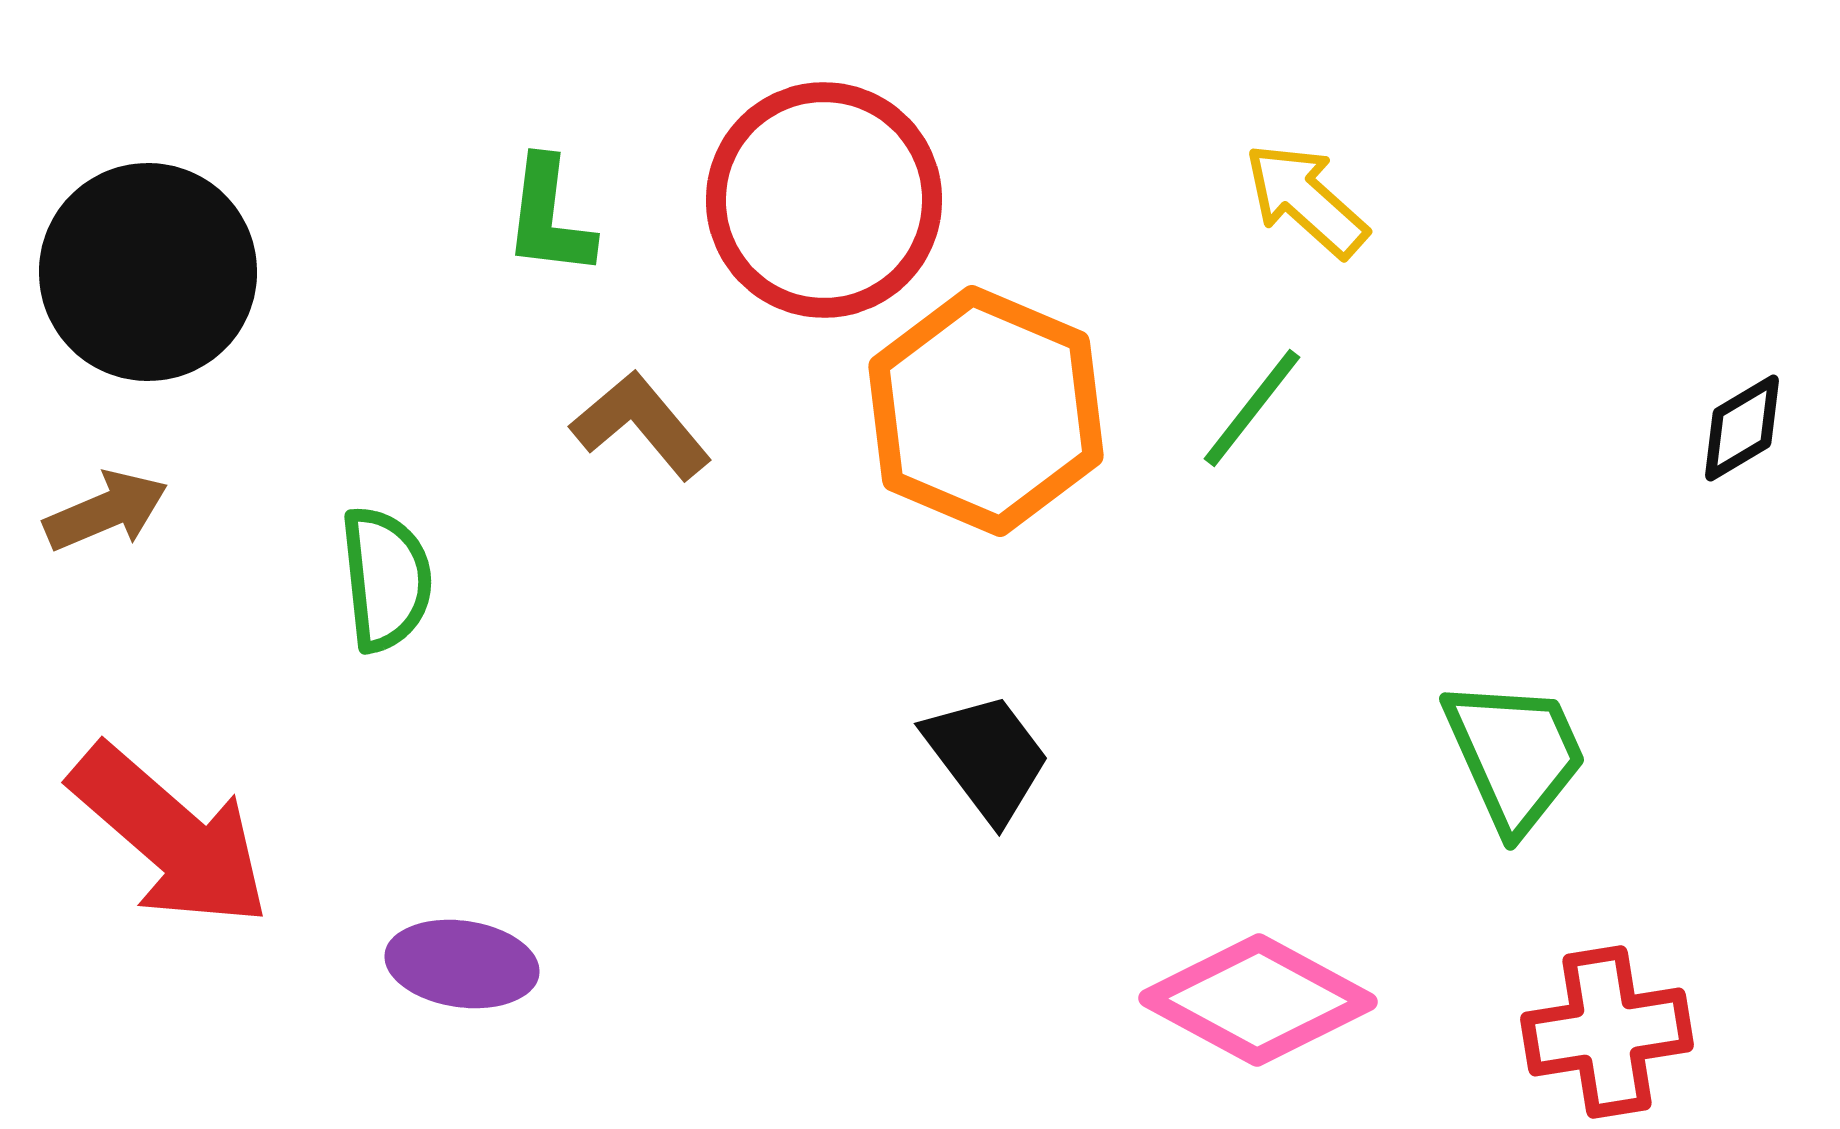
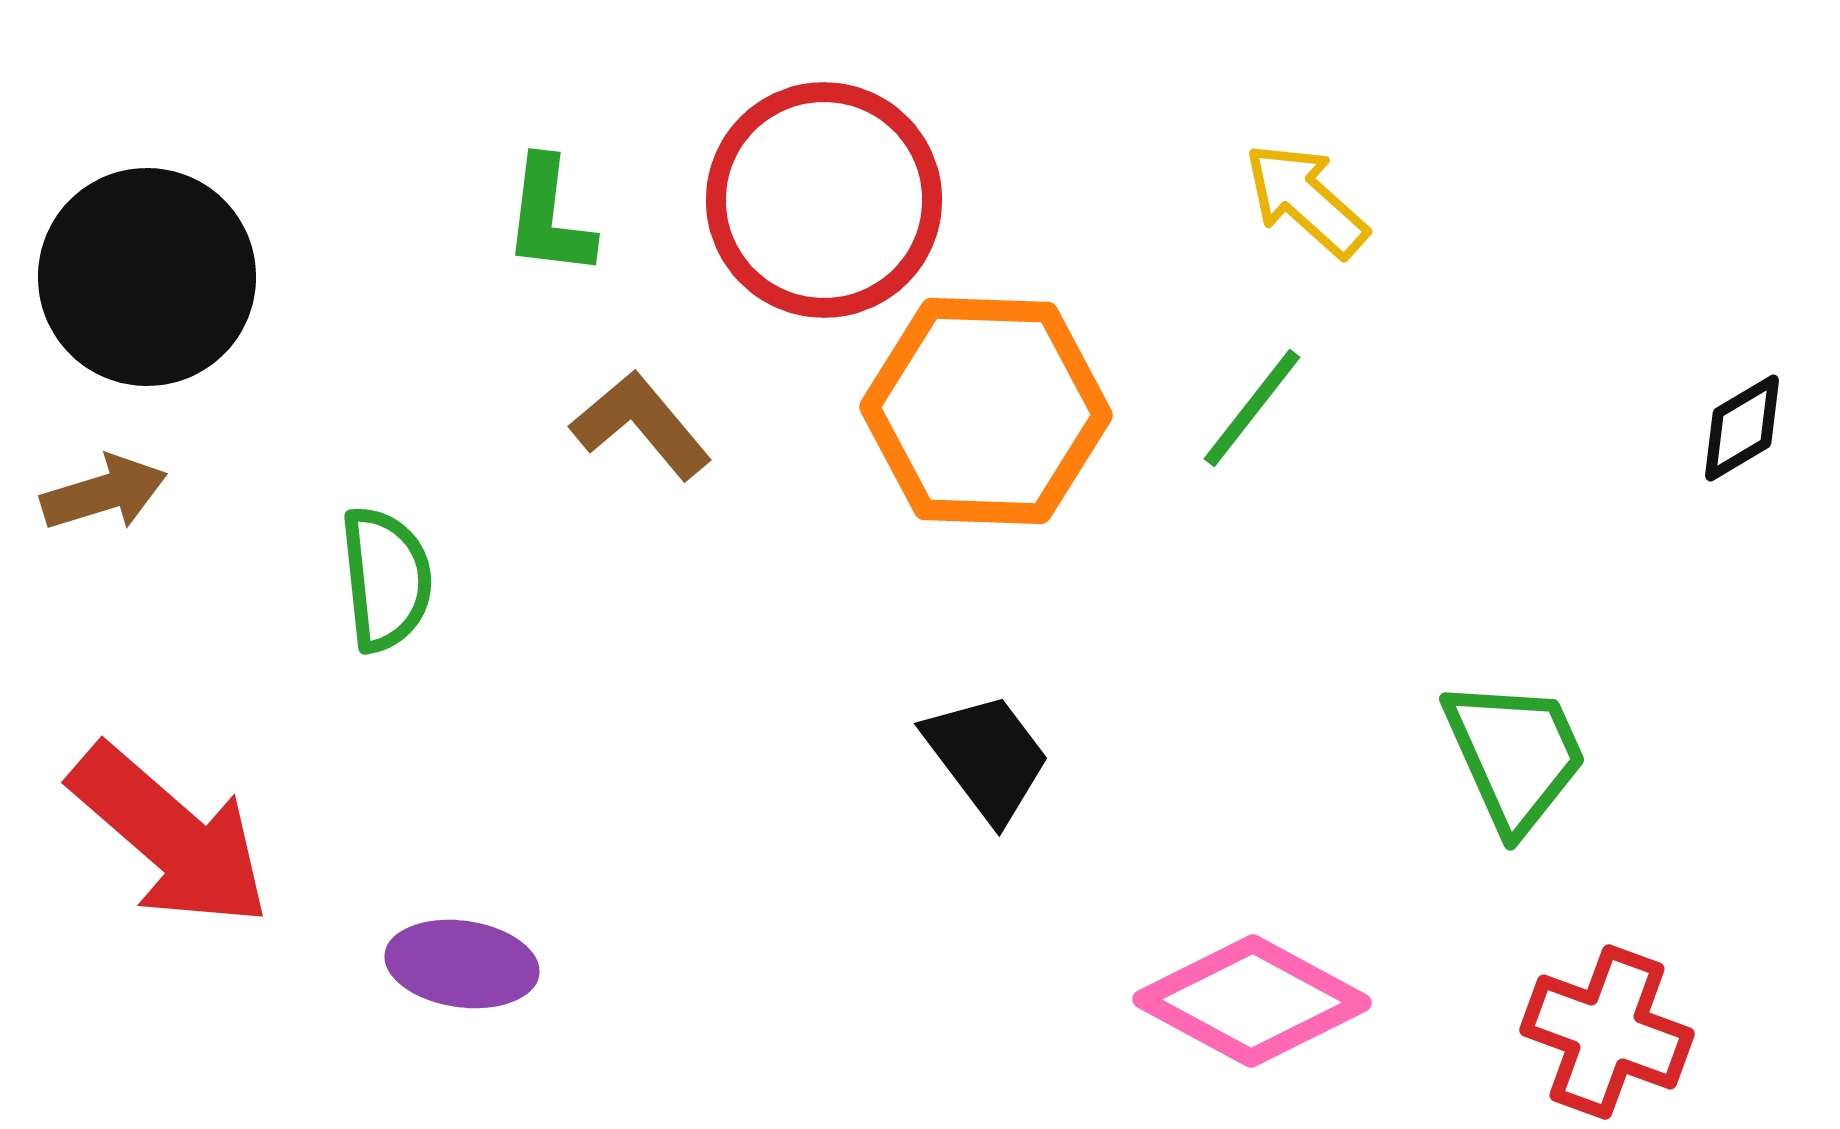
black circle: moved 1 px left, 5 px down
orange hexagon: rotated 21 degrees counterclockwise
brown arrow: moved 2 px left, 18 px up; rotated 6 degrees clockwise
pink diamond: moved 6 px left, 1 px down
red cross: rotated 29 degrees clockwise
